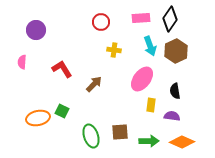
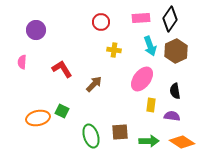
orange diamond: rotated 10 degrees clockwise
